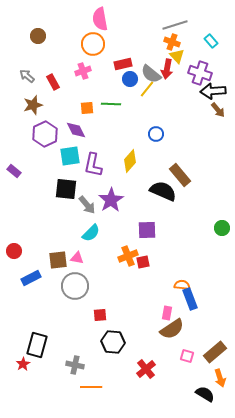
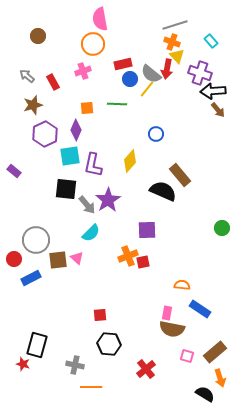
green line at (111, 104): moved 6 px right
purple diamond at (76, 130): rotated 50 degrees clockwise
purple star at (111, 200): moved 3 px left
red circle at (14, 251): moved 8 px down
pink triangle at (77, 258): rotated 32 degrees clockwise
gray circle at (75, 286): moved 39 px left, 46 px up
blue rectangle at (190, 299): moved 10 px right, 10 px down; rotated 35 degrees counterclockwise
brown semicircle at (172, 329): rotated 45 degrees clockwise
black hexagon at (113, 342): moved 4 px left, 2 px down
red star at (23, 364): rotated 24 degrees counterclockwise
